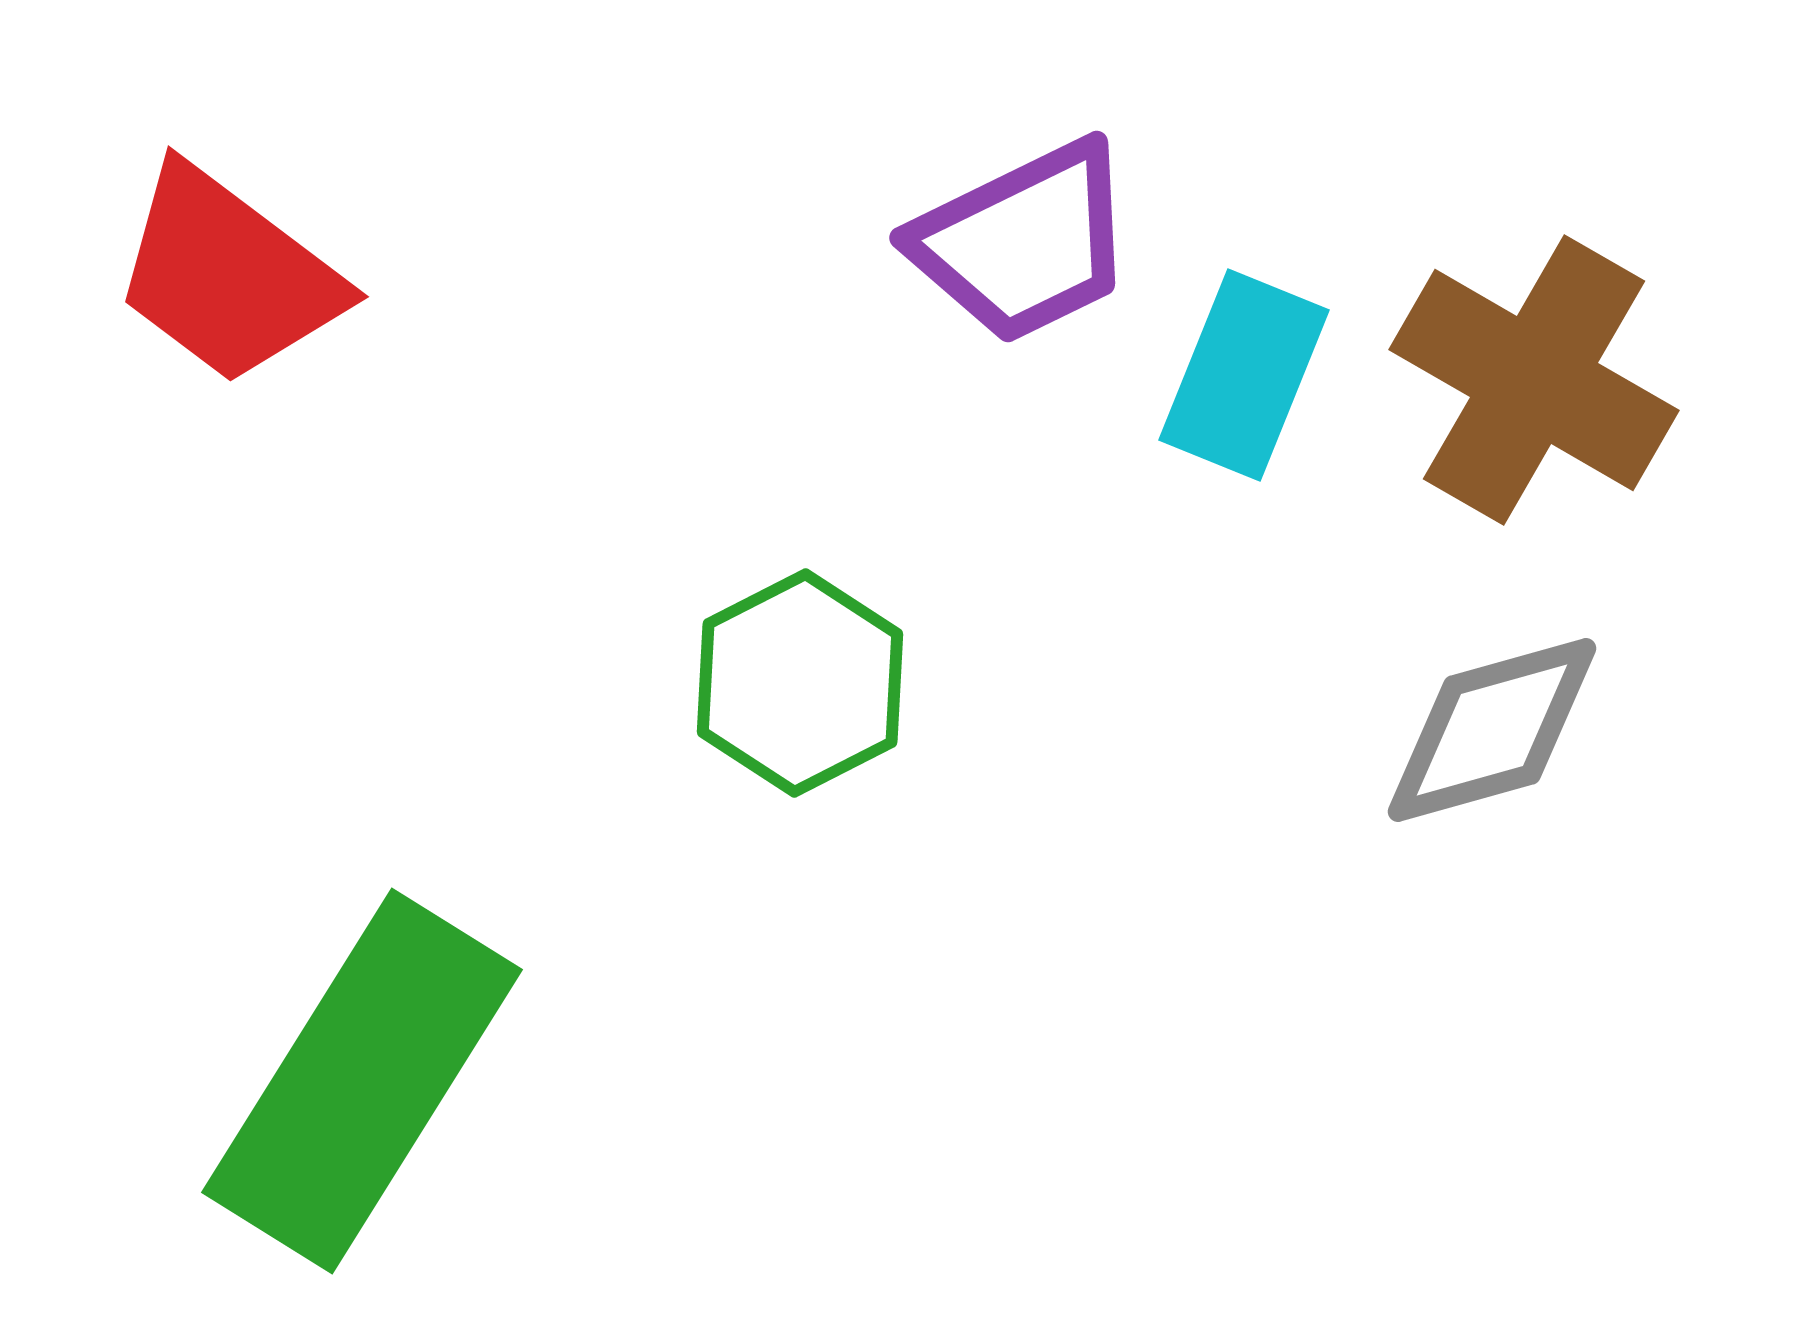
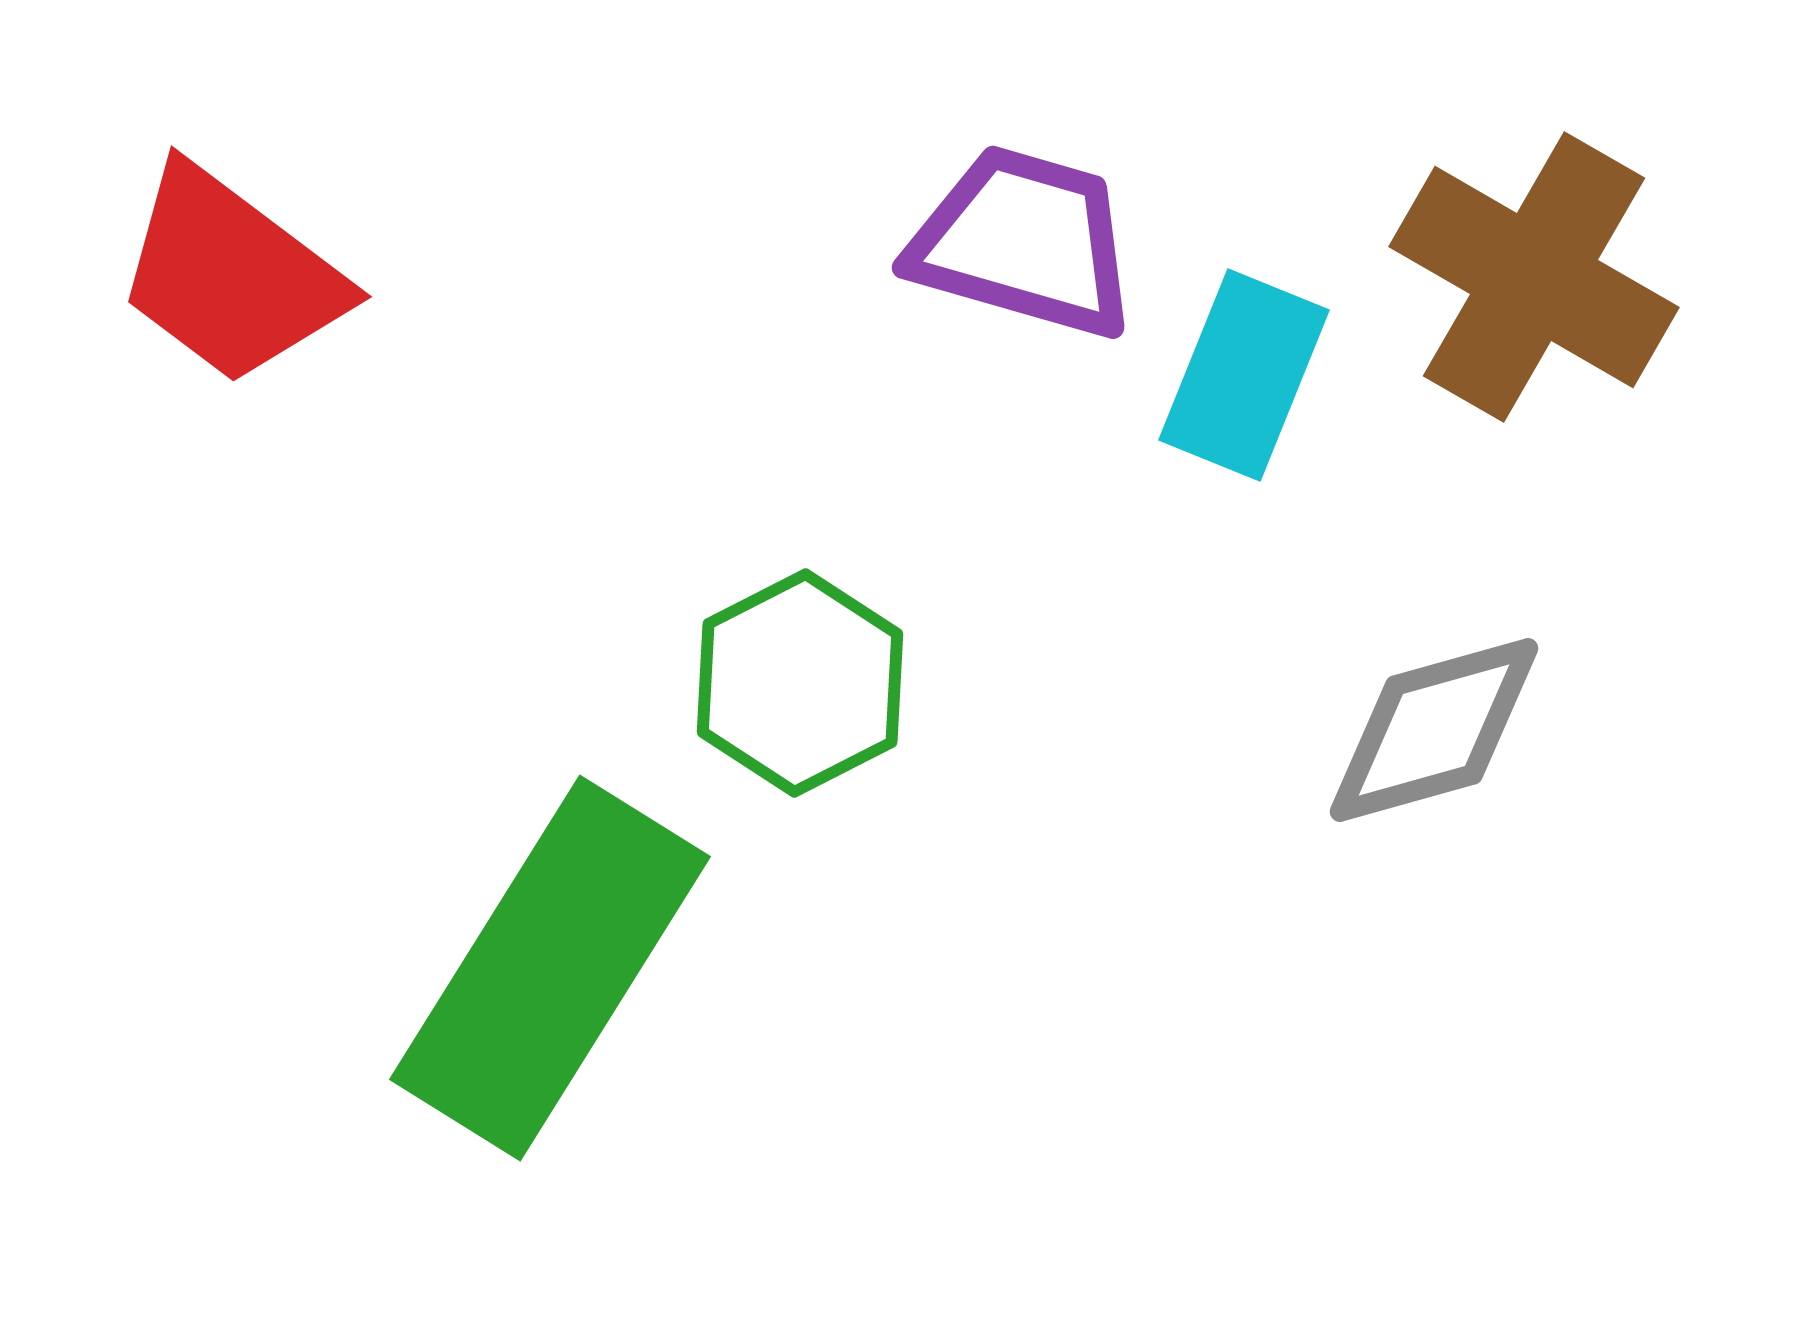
purple trapezoid: rotated 138 degrees counterclockwise
red trapezoid: moved 3 px right
brown cross: moved 103 px up
gray diamond: moved 58 px left
green rectangle: moved 188 px right, 113 px up
